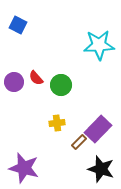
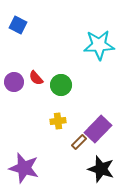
yellow cross: moved 1 px right, 2 px up
